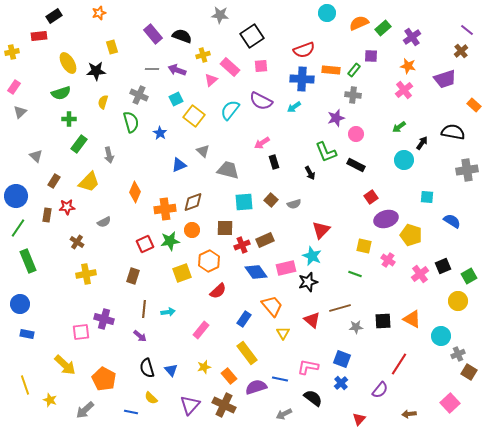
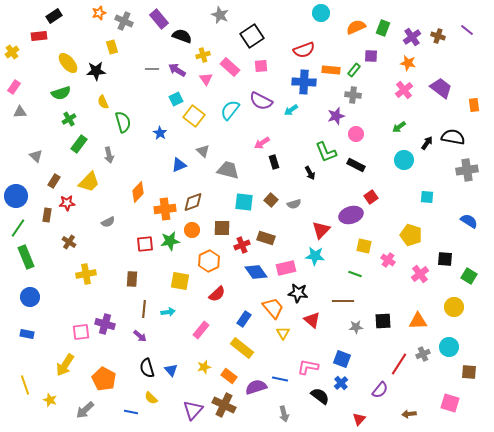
cyan circle at (327, 13): moved 6 px left
gray star at (220, 15): rotated 18 degrees clockwise
orange semicircle at (359, 23): moved 3 px left, 4 px down
green rectangle at (383, 28): rotated 28 degrees counterclockwise
purple rectangle at (153, 34): moved 6 px right, 15 px up
brown cross at (461, 51): moved 23 px left, 15 px up; rotated 32 degrees counterclockwise
yellow cross at (12, 52): rotated 24 degrees counterclockwise
yellow ellipse at (68, 63): rotated 10 degrees counterclockwise
orange star at (408, 66): moved 3 px up
purple arrow at (177, 70): rotated 12 degrees clockwise
blue cross at (302, 79): moved 2 px right, 3 px down
purple trapezoid at (445, 79): moved 4 px left, 9 px down; rotated 125 degrees counterclockwise
pink triangle at (211, 80): moved 5 px left, 1 px up; rotated 24 degrees counterclockwise
gray cross at (139, 95): moved 15 px left, 74 px up
yellow semicircle at (103, 102): rotated 40 degrees counterclockwise
orange rectangle at (474, 105): rotated 40 degrees clockwise
cyan arrow at (294, 107): moved 3 px left, 3 px down
gray triangle at (20, 112): rotated 40 degrees clockwise
purple star at (336, 118): moved 2 px up
green cross at (69, 119): rotated 32 degrees counterclockwise
green semicircle at (131, 122): moved 8 px left
black semicircle at (453, 132): moved 5 px down
black arrow at (422, 143): moved 5 px right
orange diamond at (135, 192): moved 3 px right; rotated 20 degrees clockwise
cyan square at (244, 202): rotated 12 degrees clockwise
red star at (67, 207): moved 4 px up
purple ellipse at (386, 219): moved 35 px left, 4 px up
blue semicircle at (452, 221): moved 17 px right
gray semicircle at (104, 222): moved 4 px right
brown square at (225, 228): moved 3 px left
brown rectangle at (265, 240): moved 1 px right, 2 px up; rotated 42 degrees clockwise
brown cross at (77, 242): moved 8 px left
red square at (145, 244): rotated 18 degrees clockwise
cyan star at (312, 256): moved 3 px right; rotated 18 degrees counterclockwise
green rectangle at (28, 261): moved 2 px left, 4 px up
black square at (443, 266): moved 2 px right, 7 px up; rotated 28 degrees clockwise
yellow square at (182, 273): moved 2 px left, 8 px down; rotated 30 degrees clockwise
brown rectangle at (133, 276): moved 1 px left, 3 px down; rotated 14 degrees counterclockwise
green square at (469, 276): rotated 28 degrees counterclockwise
black star at (308, 282): moved 10 px left, 11 px down; rotated 24 degrees clockwise
red semicircle at (218, 291): moved 1 px left, 3 px down
yellow circle at (458, 301): moved 4 px left, 6 px down
blue circle at (20, 304): moved 10 px right, 7 px up
orange trapezoid at (272, 306): moved 1 px right, 2 px down
brown line at (340, 308): moved 3 px right, 7 px up; rotated 15 degrees clockwise
purple cross at (104, 319): moved 1 px right, 5 px down
orange triangle at (412, 319): moved 6 px right, 2 px down; rotated 30 degrees counterclockwise
cyan circle at (441, 336): moved 8 px right, 11 px down
yellow rectangle at (247, 353): moved 5 px left, 5 px up; rotated 15 degrees counterclockwise
gray cross at (458, 354): moved 35 px left
yellow arrow at (65, 365): rotated 80 degrees clockwise
brown square at (469, 372): rotated 28 degrees counterclockwise
orange rectangle at (229, 376): rotated 14 degrees counterclockwise
black semicircle at (313, 398): moved 7 px right, 2 px up
pink square at (450, 403): rotated 30 degrees counterclockwise
purple triangle at (190, 405): moved 3 px right, 5 px down
gray arrow at (284, 414): rotated 77 degrees counterclockwise
